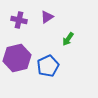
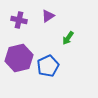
purple triangle: moved 1 px right, 1 px up
green arrow: moved 1 px up
purple hexagon: moved 2 px right
